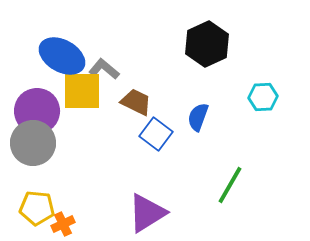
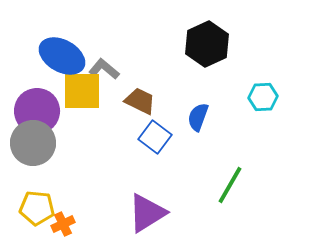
brown trapezoid: moved 4 px right, 1 px up
blue square: moved 1 px left, 3 px down
